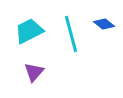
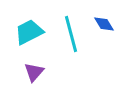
blue diamond: rotated 20 degrees clockwise
cyan trapezoid: moved 1 px down
